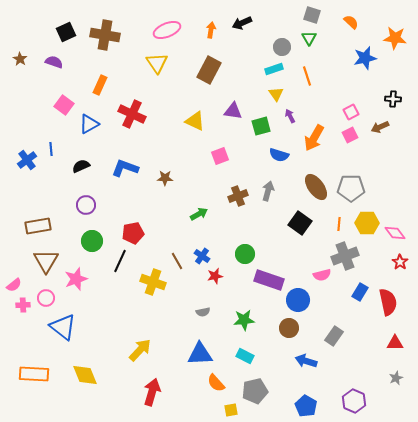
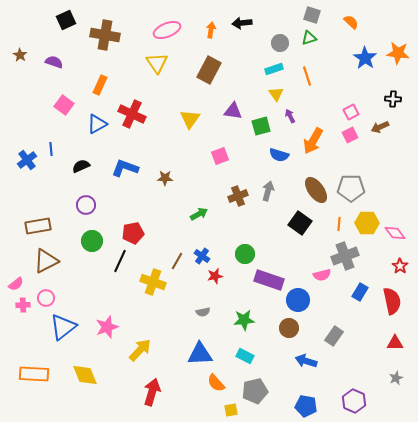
black arrow at (242, 23): rotated 18 degrees clockwise
black square at (66, 32): moved 12 px up
green triangle at (309, 38): rotated 42 degrees clockwise
orange star at (395, 38): moved 3 px right, 15 px down
gray circle at (282, 47): moved 2 px left, 4 px up
blue star at (365, 58): rotated 25 degrees counterclockwise
brown star at (20, 59): moved 4 px up
yellow triangle at (195, 121): moved 5 px left, 2 px up; rotated 40 degrees clockwise
blue triangle at (89, 124): moved 8 px right
orange arrow at (314, 138): moved 1 px left, 3 px down
brown ellipse at (316, 187): moved 3 px down
brown triangle at (46, 261): rotated 32 degrees clockwise
brown line at (177, 261): rotated 60 degrees clockwise
red star at (400, 262): moved 4 px down
pink star at (76, 279): moved 31 px right, 48 px down
pink semicircle at (14, 285): moved 2 px right, 1 px up
red semicircle at (388, 302): moved 4 px right, 1 px up
blue triangle at (63, 327): rotated 44 degrees clockwise
blue pentagon at (306, 406): rotated 20 degrees counterclockwise
